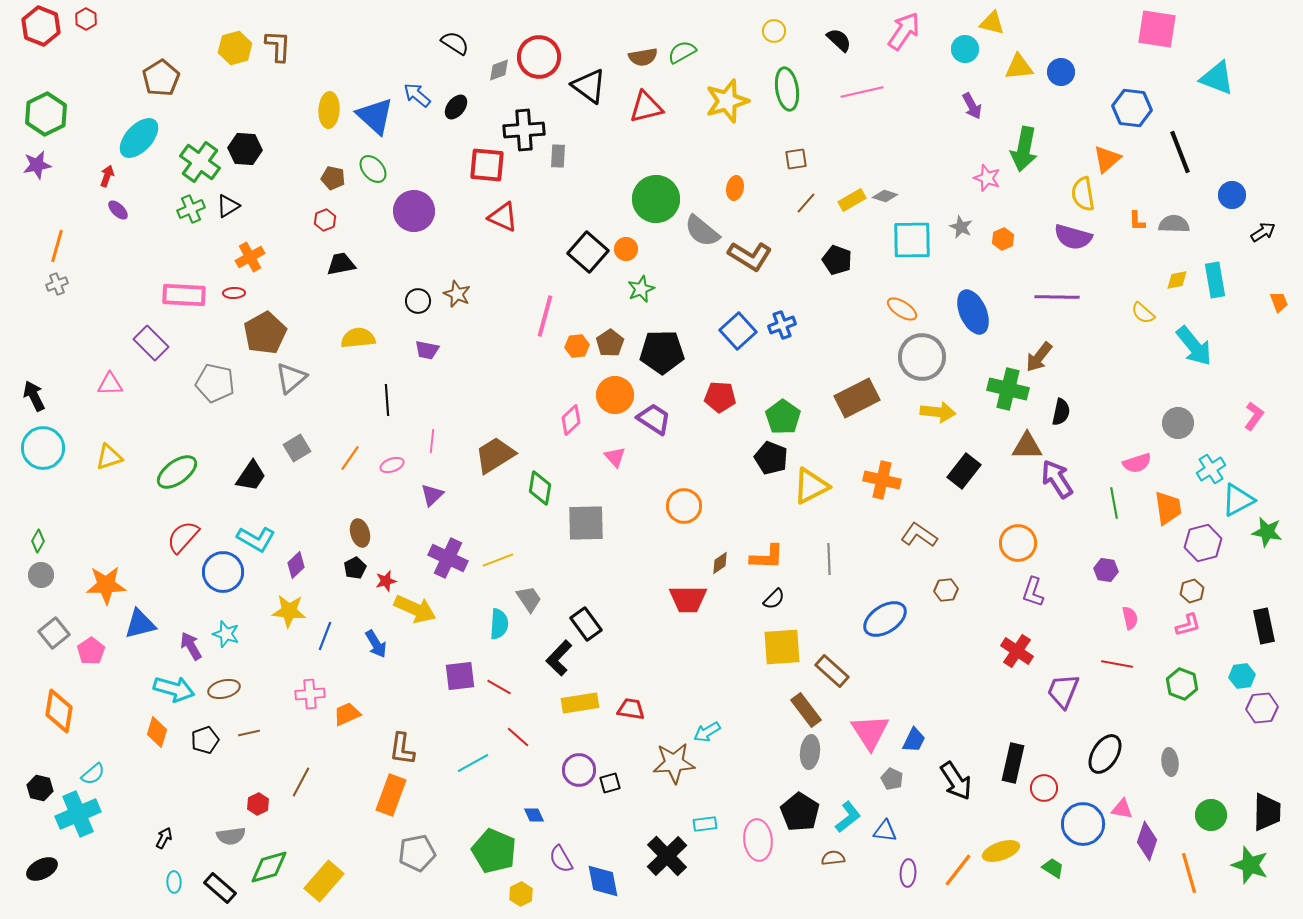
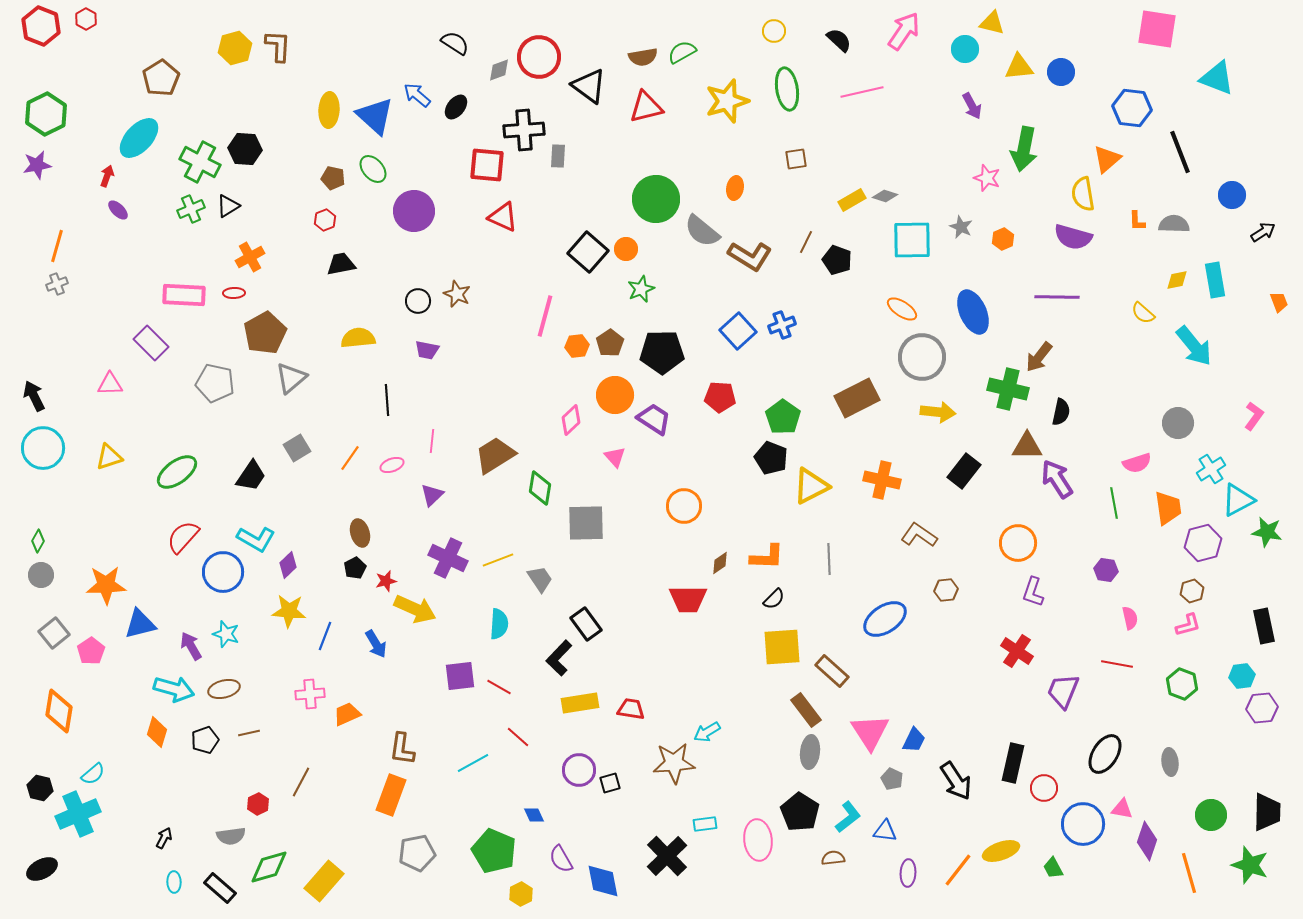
green cross at (200, 162): rotated 9 degrees counterclockwise
brown line at (806, 203): moved 39 px down; rotated 15 degrees counterclockwise
purple diamond at (296, 565): moved 8 px left
gray trapezoid at (529, 599): moved 11 px right, 20 px up
green trapezoid at (1053, 868): rotated 150 degrees counterclockwise
